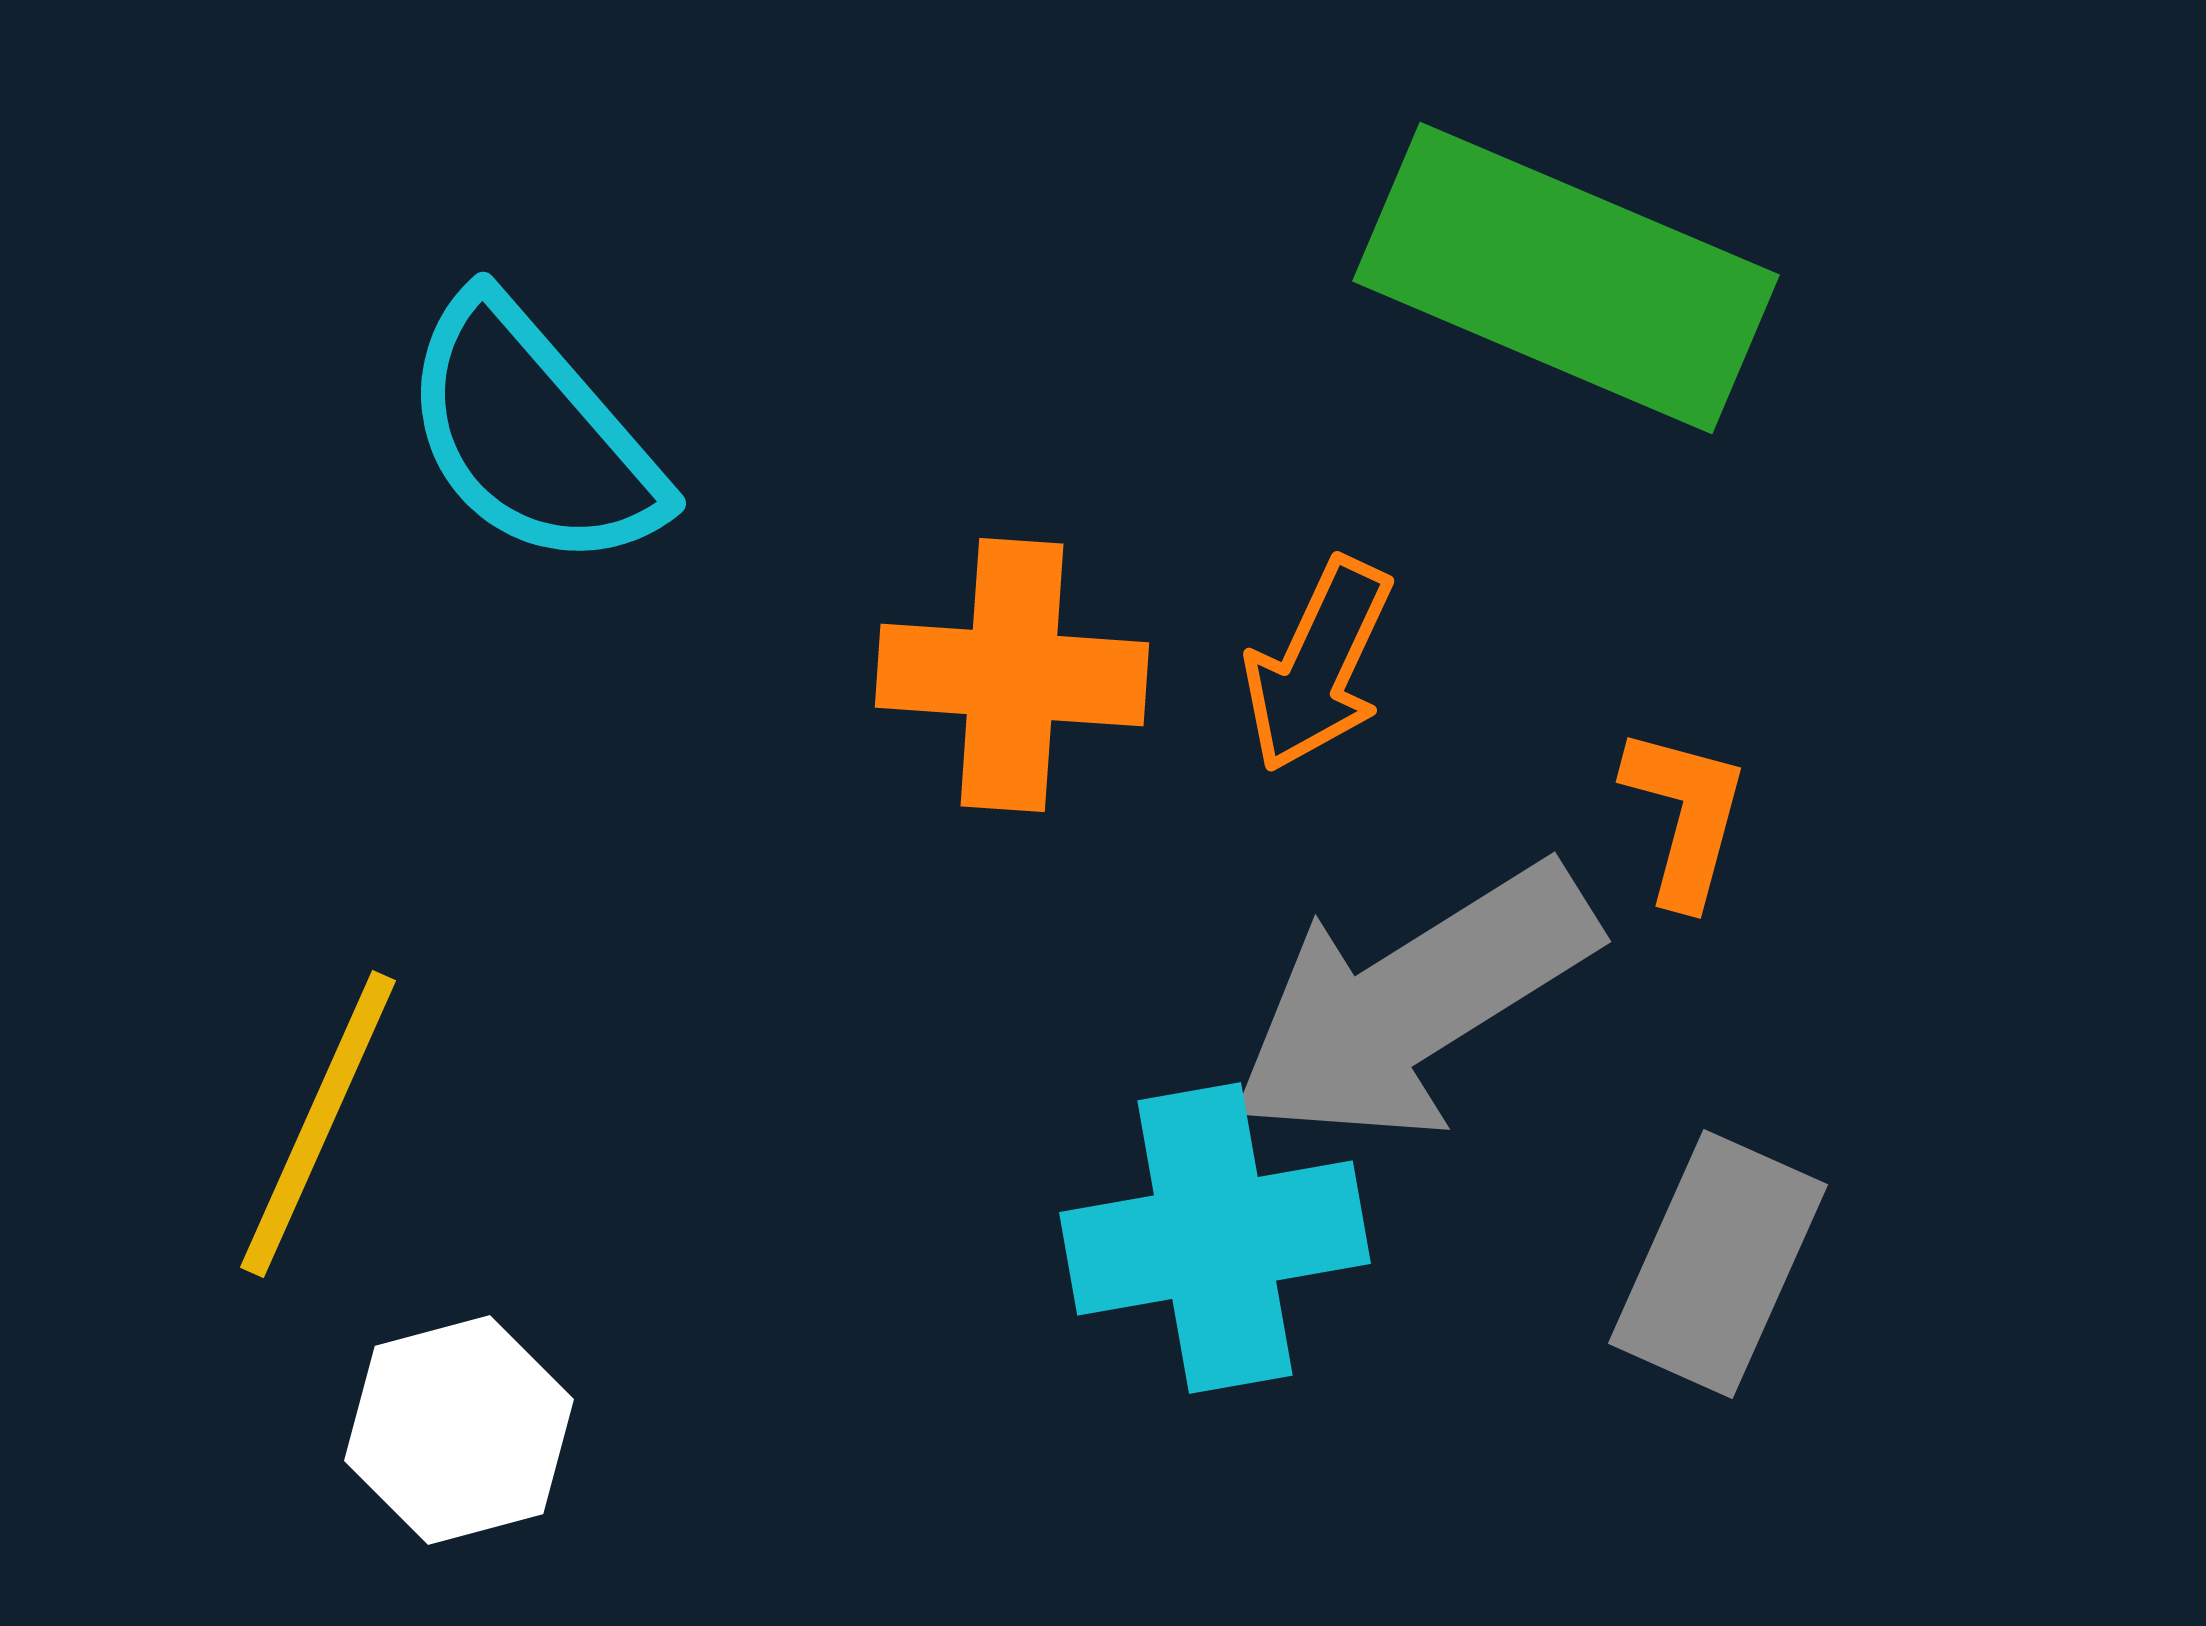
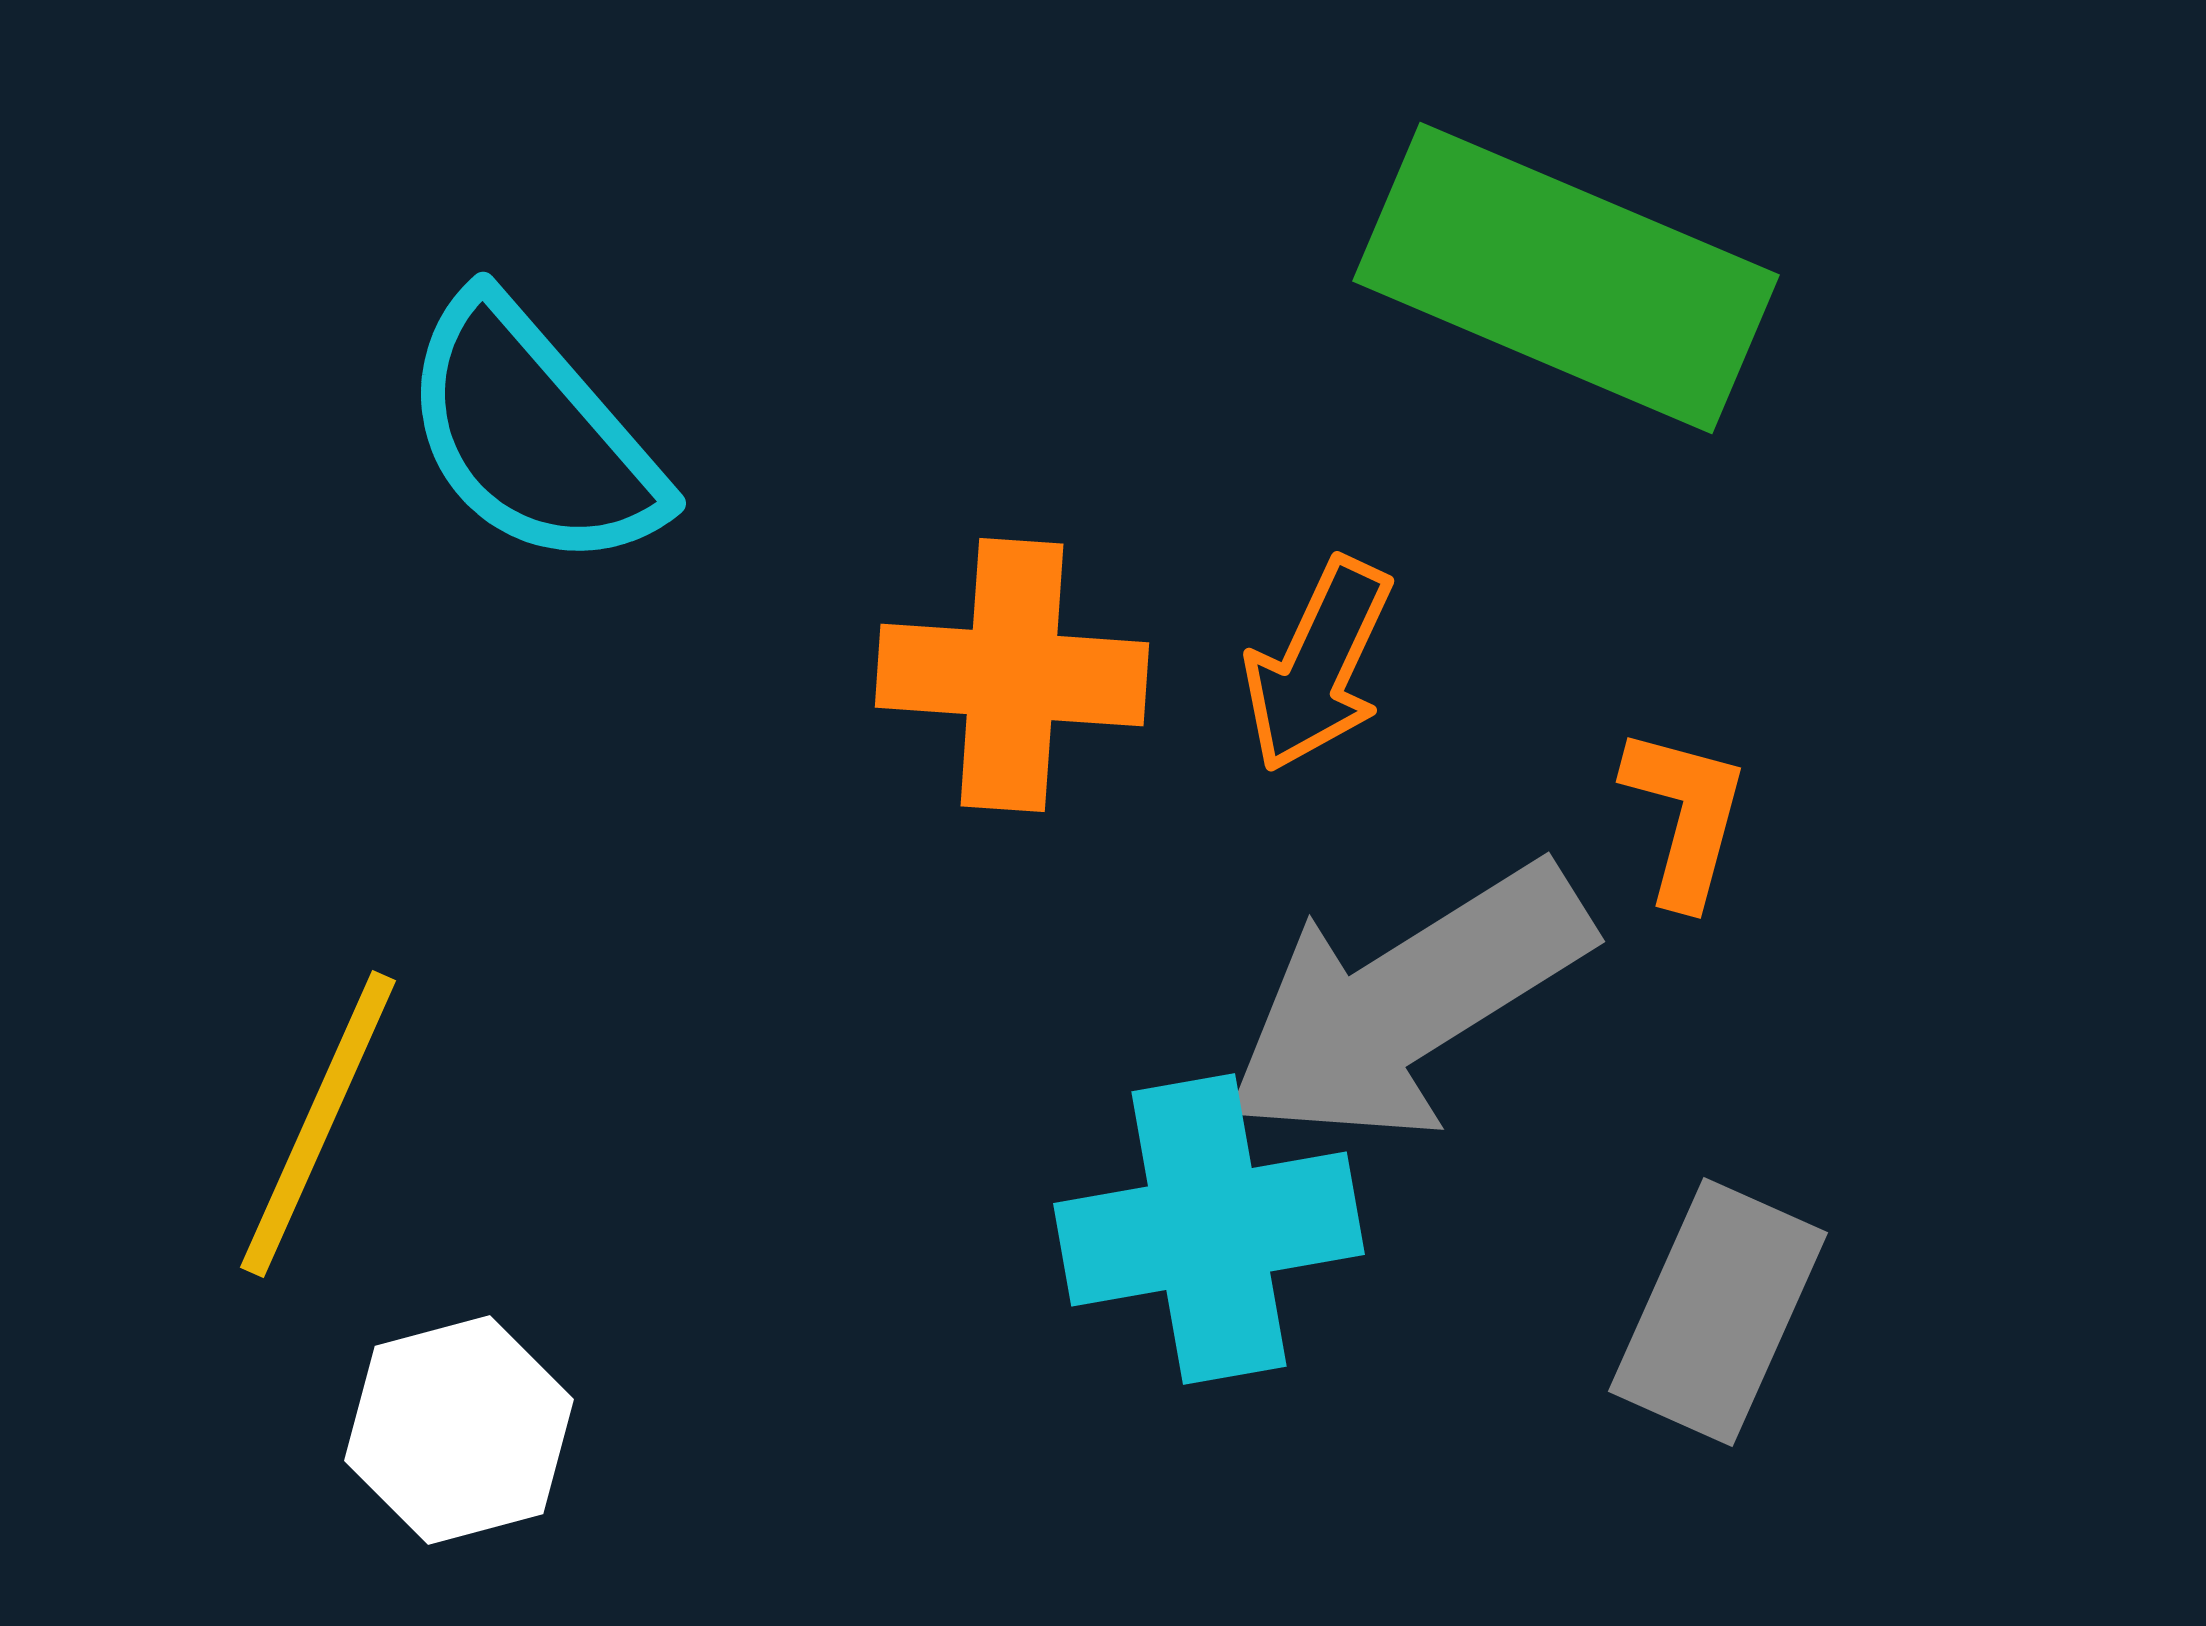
gray arrow: moved 6 px left
cyan cross: moved 6 px left, 9 px up
gray rectangle: moved 48 px down
